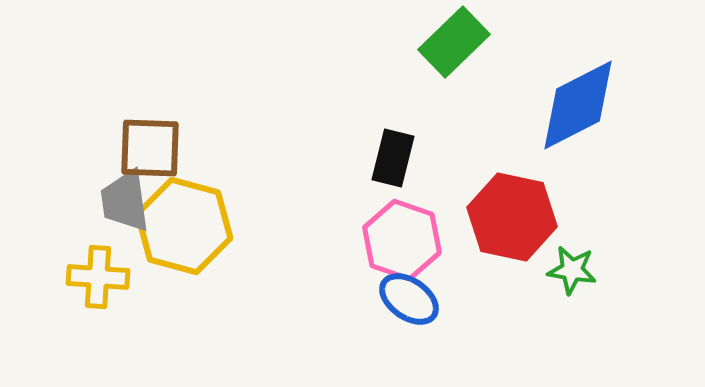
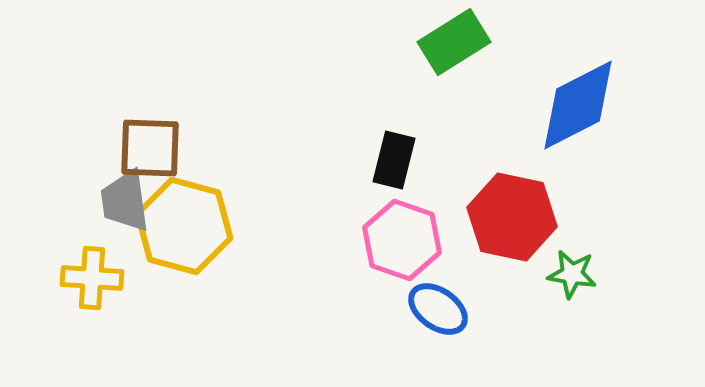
green rectangle: rotated 12 degrees clockwise
black rectangle: moved 1 px right, 2 px down
green star: moved 4 px down
yellow cross: moved 6 px left, 1 px down
blue ellipse: moved 29 px right, 10 px down
